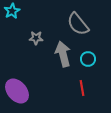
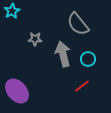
gray star: moved 1 px left, 1 px down
red line: moved 2 px up; rotated 63 degrees clockwise
